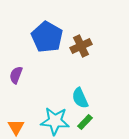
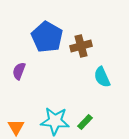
brown cross: rotated 10 degrees clockwise
purple semicircle: moved 3 px right, 4 px up
cyan semicircle: moved 22 px right, 21 px up
